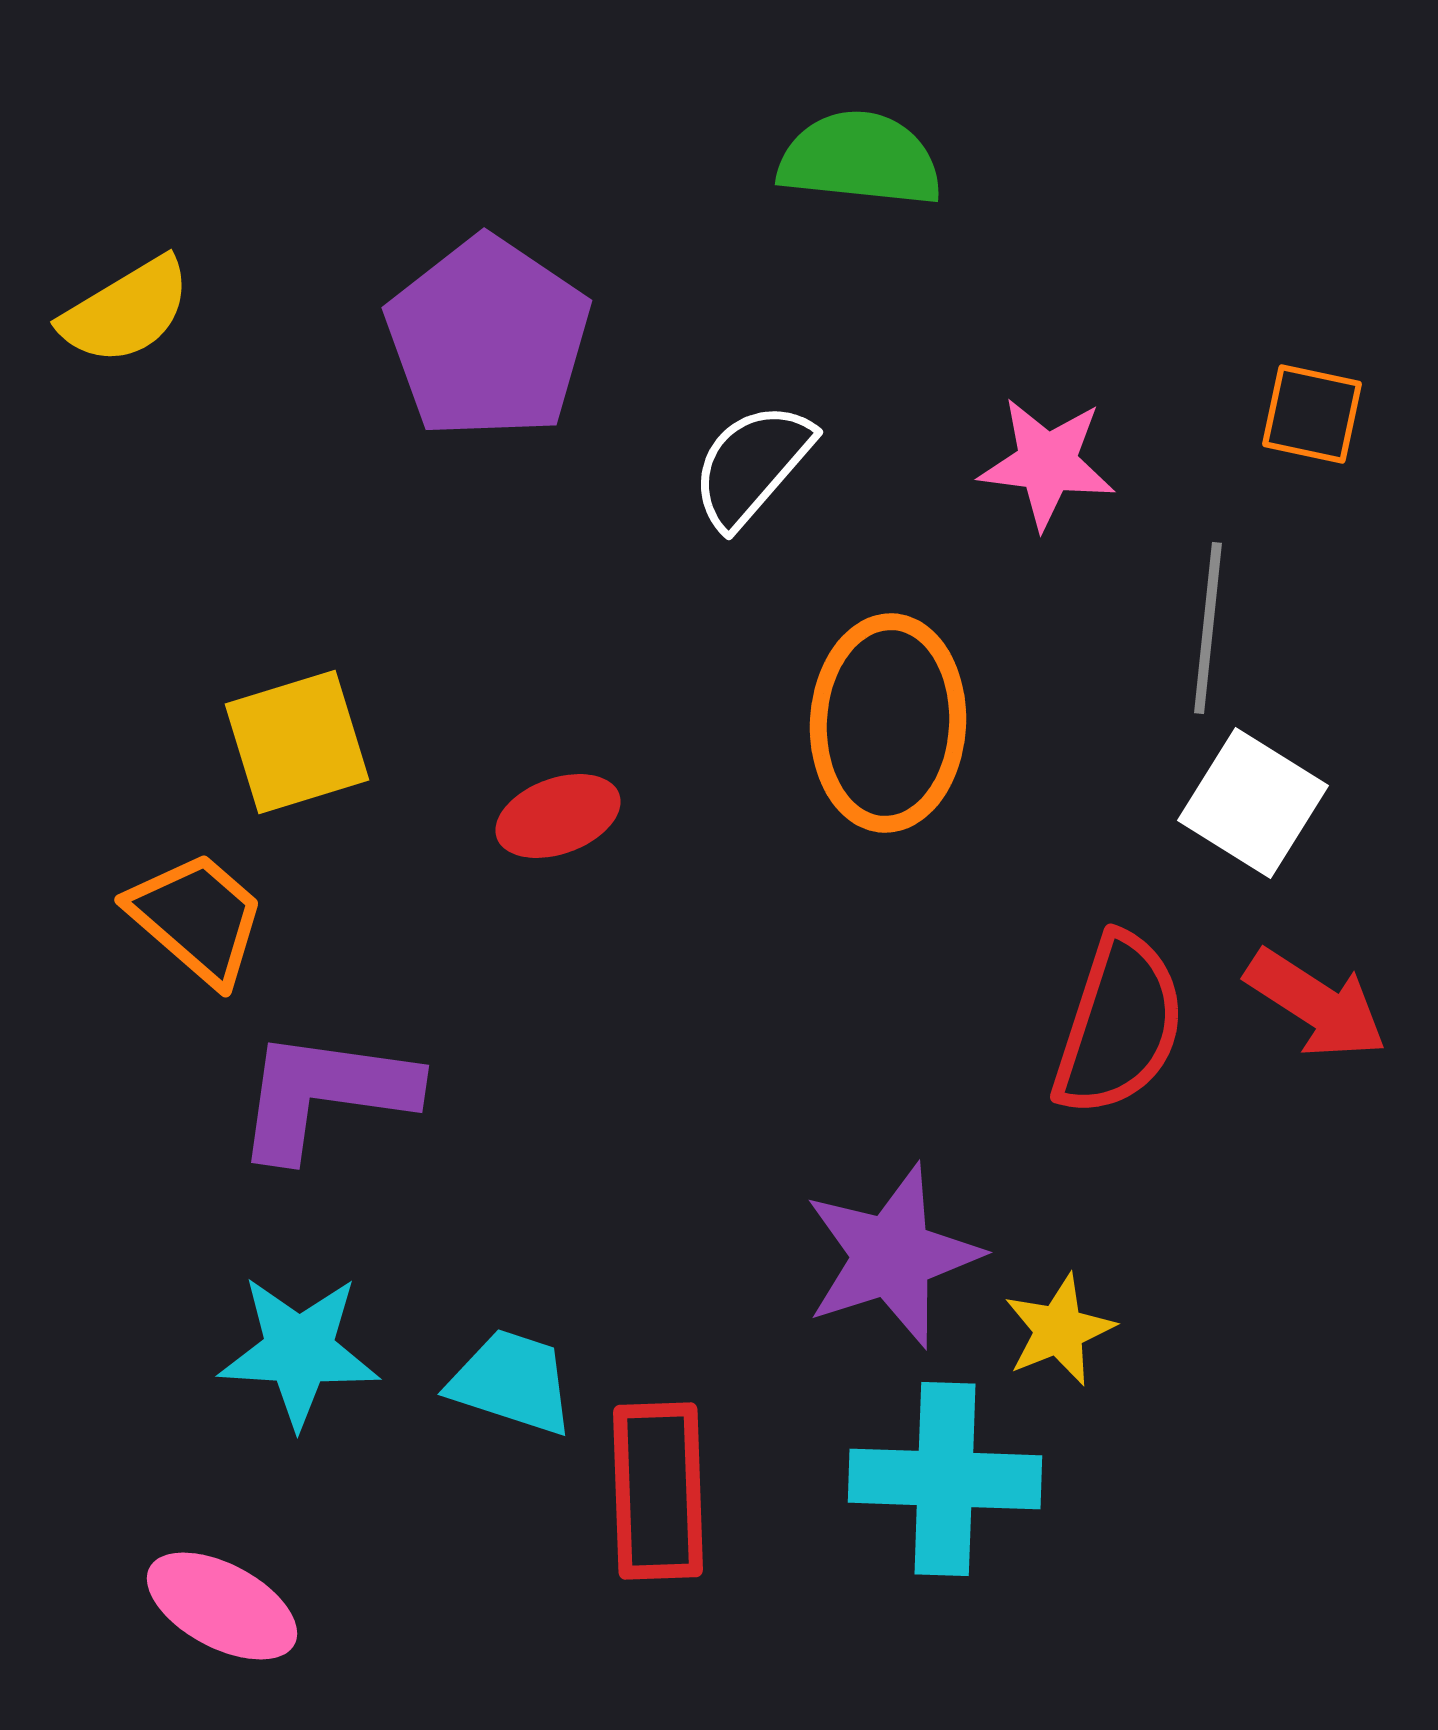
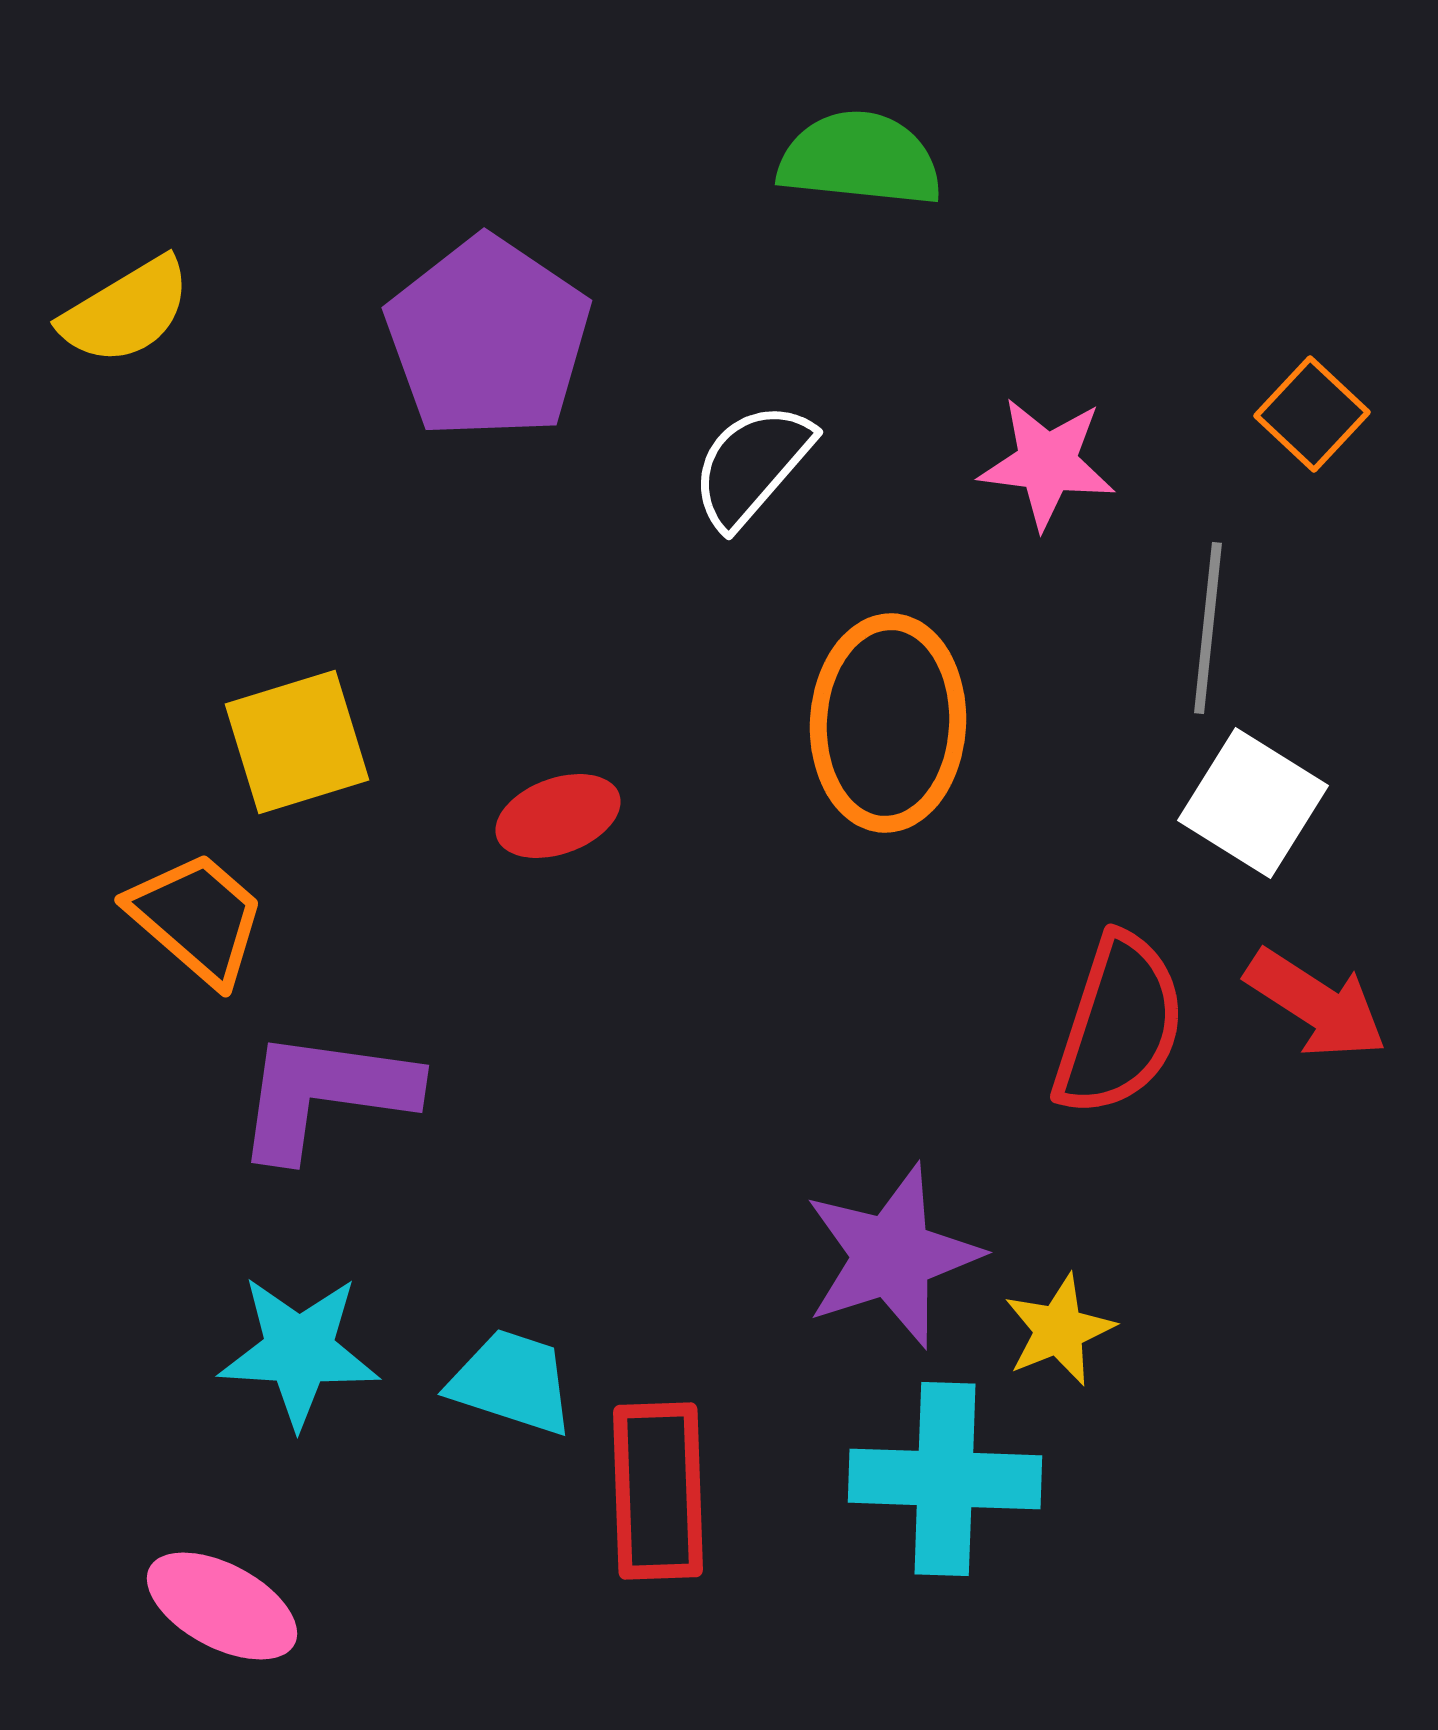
orange square: rotated 31 degrees clockwise
